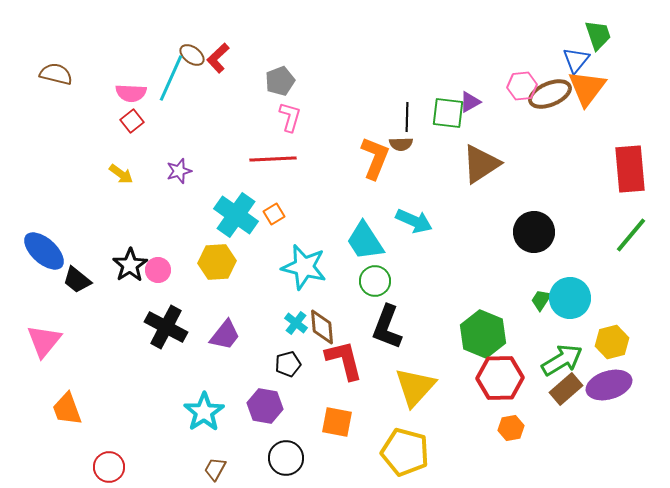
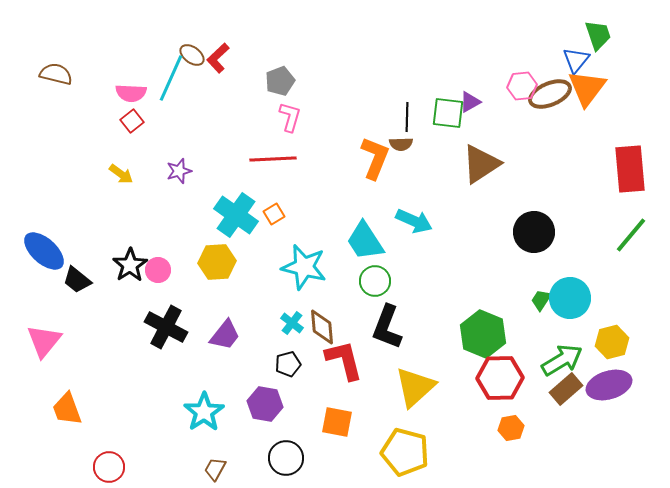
cyan cross at (296, 323): moved 4 px left
yellow triangle at (415, 387): rotated 6 degrees clockwise
purple hexagon at (265, 406): moved 2 px up
